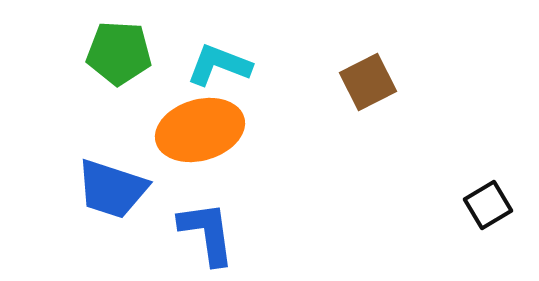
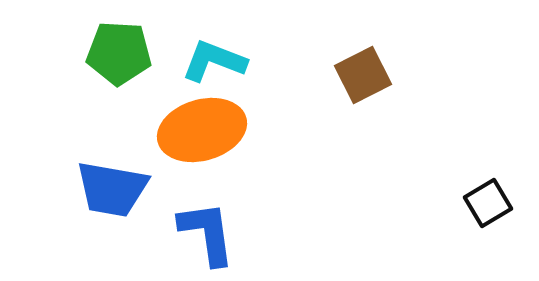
cyan L-shape: moved 5 px left, 4 px up
brown square: moved 5 px left, 7 px up
orange ellipse: moved 2 px right
blue trapezoid: rotated 8 degrees counterclockwise
black square: moved 2 px up
